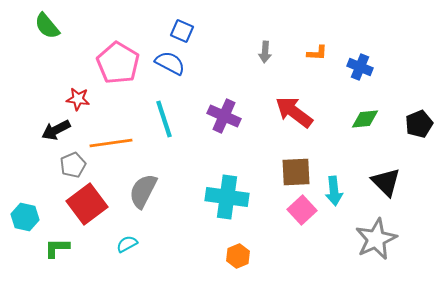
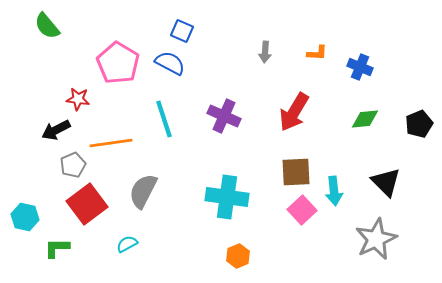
red arrow: rotated 96 degrees counterclockwise
